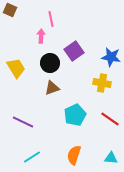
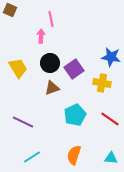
purple square: moved 18 px down
yellow trapezoid: moved 2 px right
